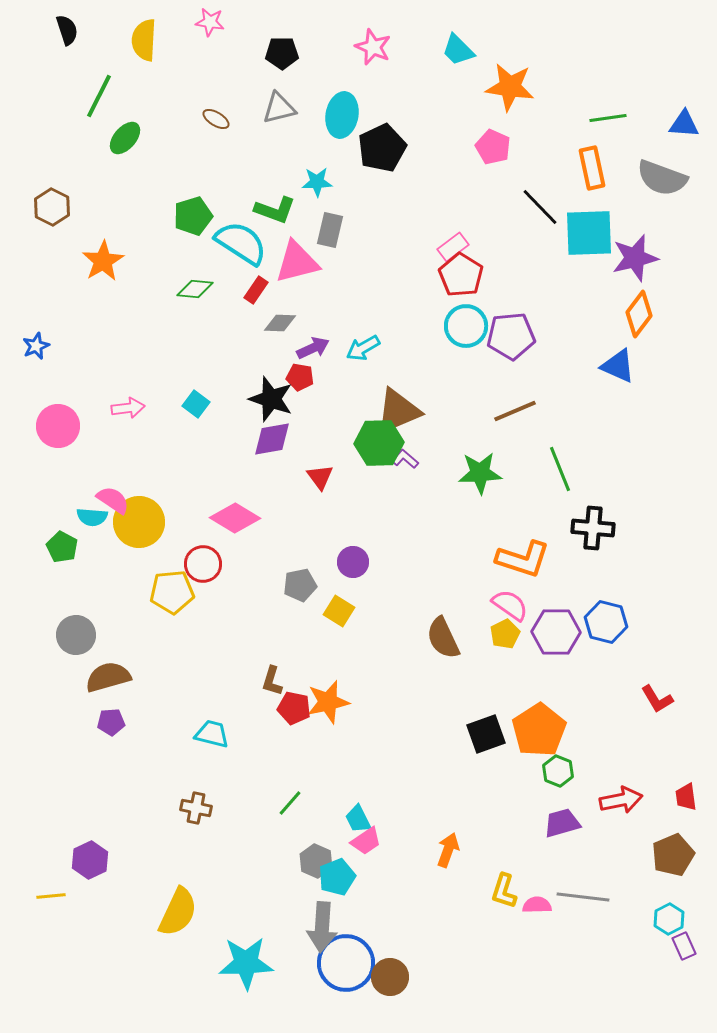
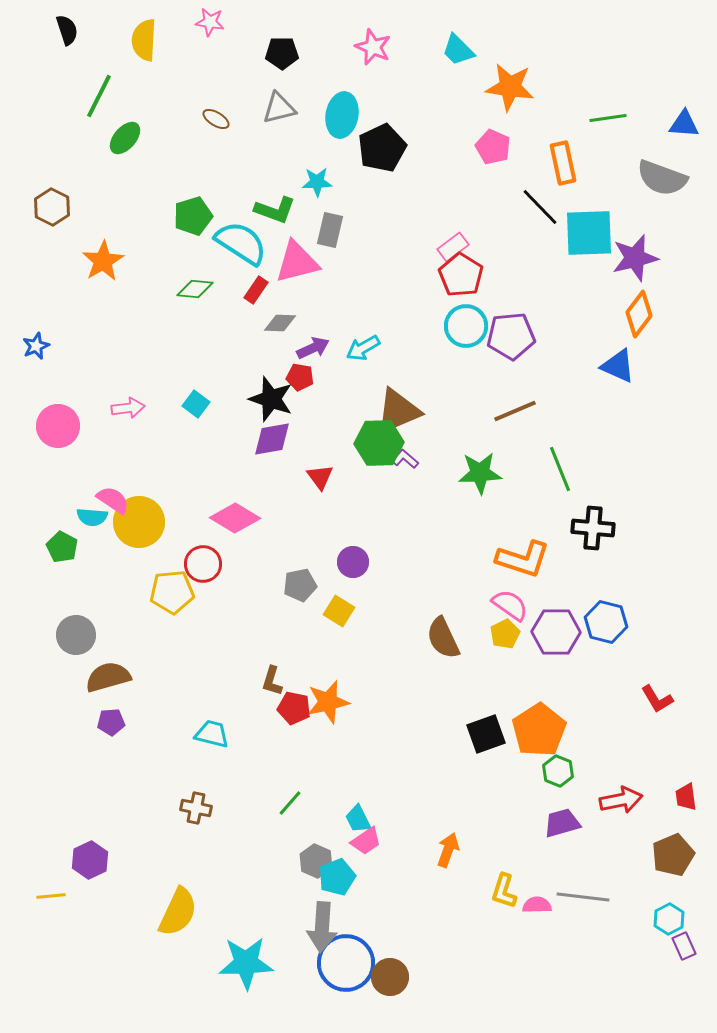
orange rectangle at (592, 168): moved 29 px left, 5 px up
